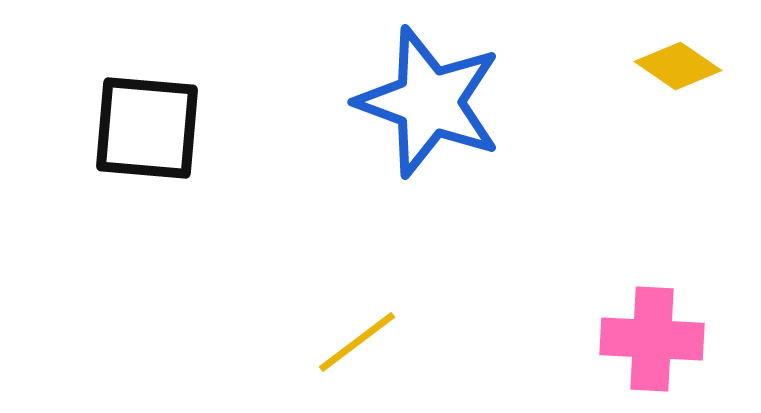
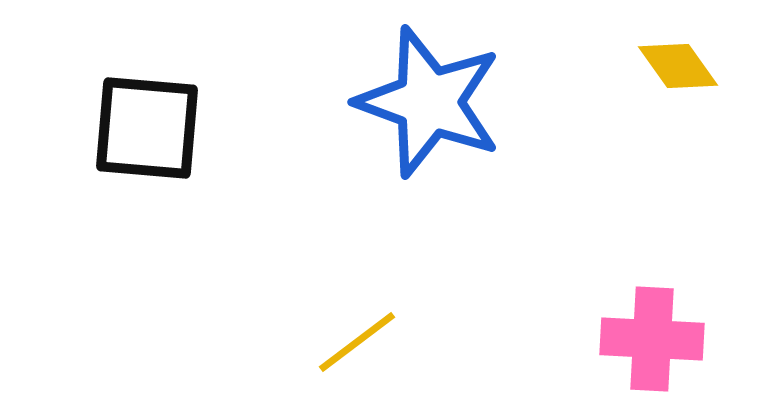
yellow diamond: rotated 20 degrees clockwise
